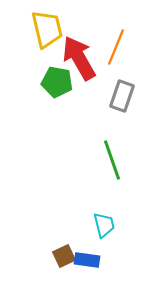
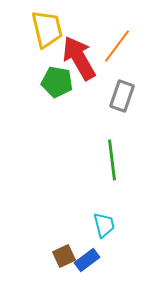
orange line: moved 1 px right, 1 px up; rotated 15 degrees clockwise
green line: rotated 12 degrees clockwise
blue rectangle: rotated 45 degrees counterclockwise
